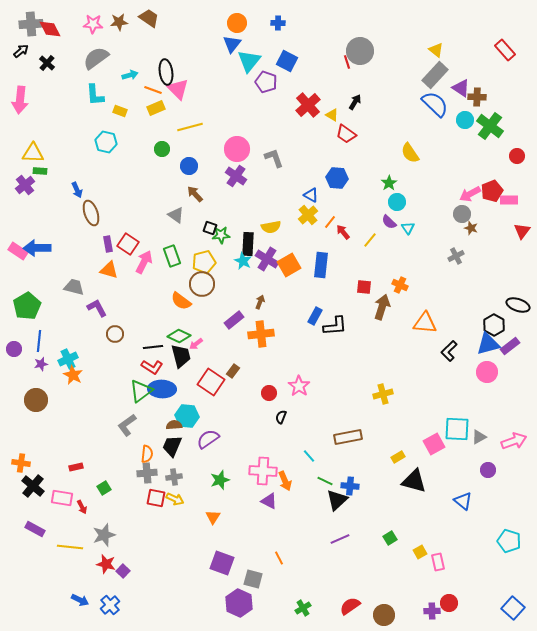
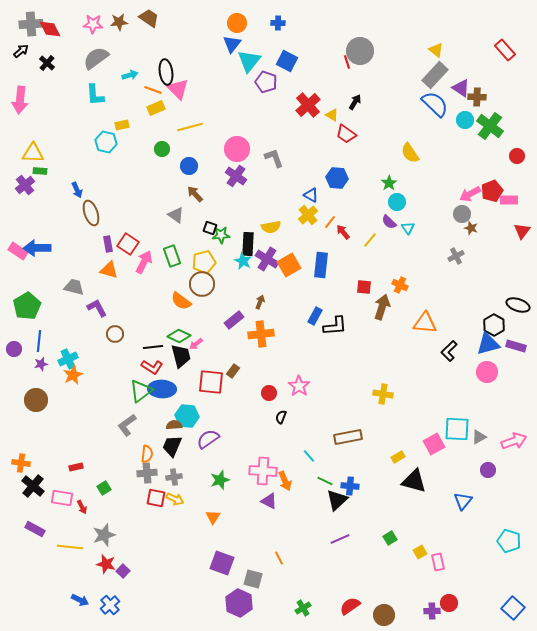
yellow rectangle at (120, 111): moved 2 px right, 14 px down; rotated 32 degrees counterclockwise
purple rectangle at (510, 346): moved 6 px right; rotated 54 degrees clockwise
orange star at (73, 375): rotated 18 degrees clockwise
red square at (211, 382): rotated 28 degrees counterclockwise
yellow cross at (383, 394): rotated 24 degrees clockwise
blue triangle at (463, 501): rotated 30 degrees clockwise
